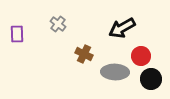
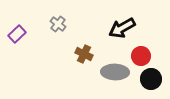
purple rectangle: rotated 48 degrees clockwise
